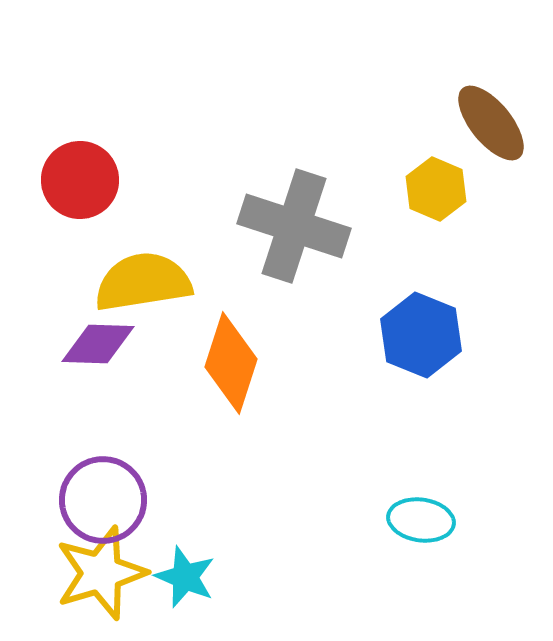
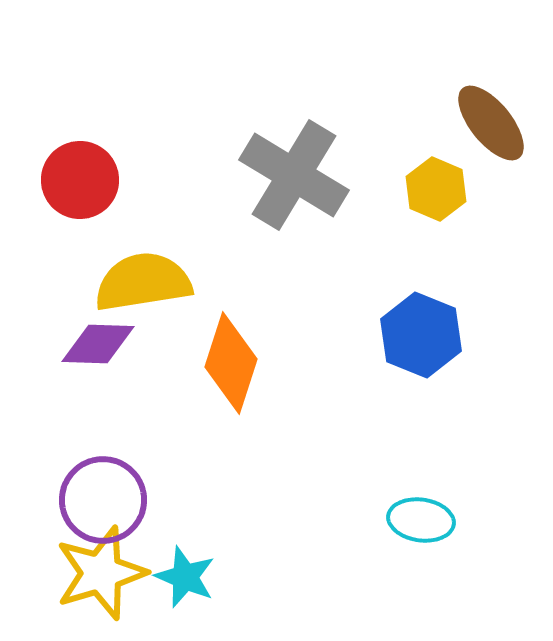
gray cross: moved 51 px up; rotated 13 degrees clockwise
